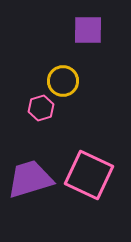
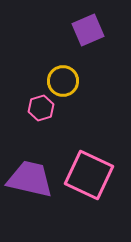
purple square: rotated 24 degrees counterclockwise
purple trapezoid: rotated 30 degrees clockwise
